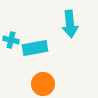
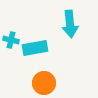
orange circle: moved 1 px right, 1 px up
